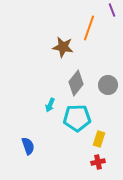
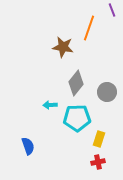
gray circle: moved 1 px left, 7 px down
cyan arrow: rotated 64 degrees clockwise
